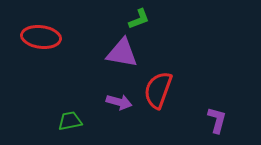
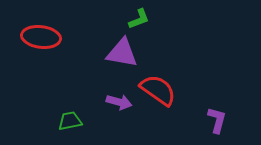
red semicircle: rotated 105 degrees clockwise
